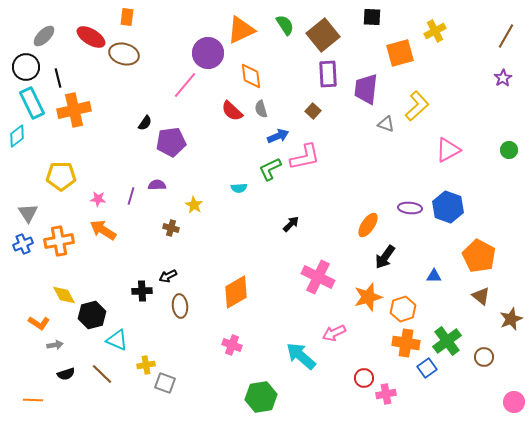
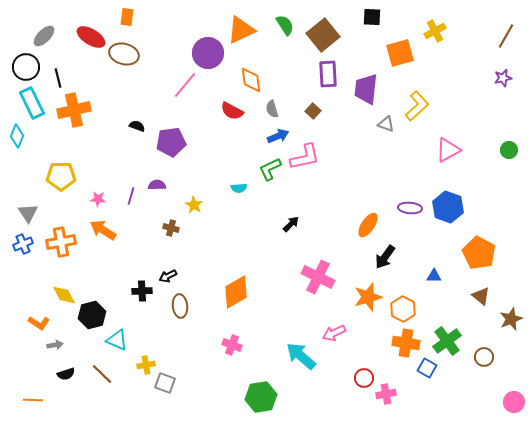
orange diamond at (251, 76): moved 4 px down
purple star at (503, 78): rotated 18 degrees clockwise
gray semicircle at (261, 109): moved 11 px right
red semicircle at (232, 111): rotated 15 degrees counterclockwise
black semicircle at (145, 123): moved 8 px left, 3 px down; rotated 105 degrees counterclockwise
cyan diamond at (17, 136): rotated 30 degrees counterclockwise
orange cross at (59, 241): moved 2 px right, 1 px down
orange pentagon at (479, 256): moved 3 px up
orange hexagon at (403, 309): rotated 15 degrees counterclockwise
blue square at (427, 368): rotated 24 degrees counterclockwise
